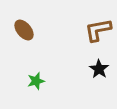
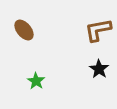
green star: rotated 24 degrees counterclockwise
